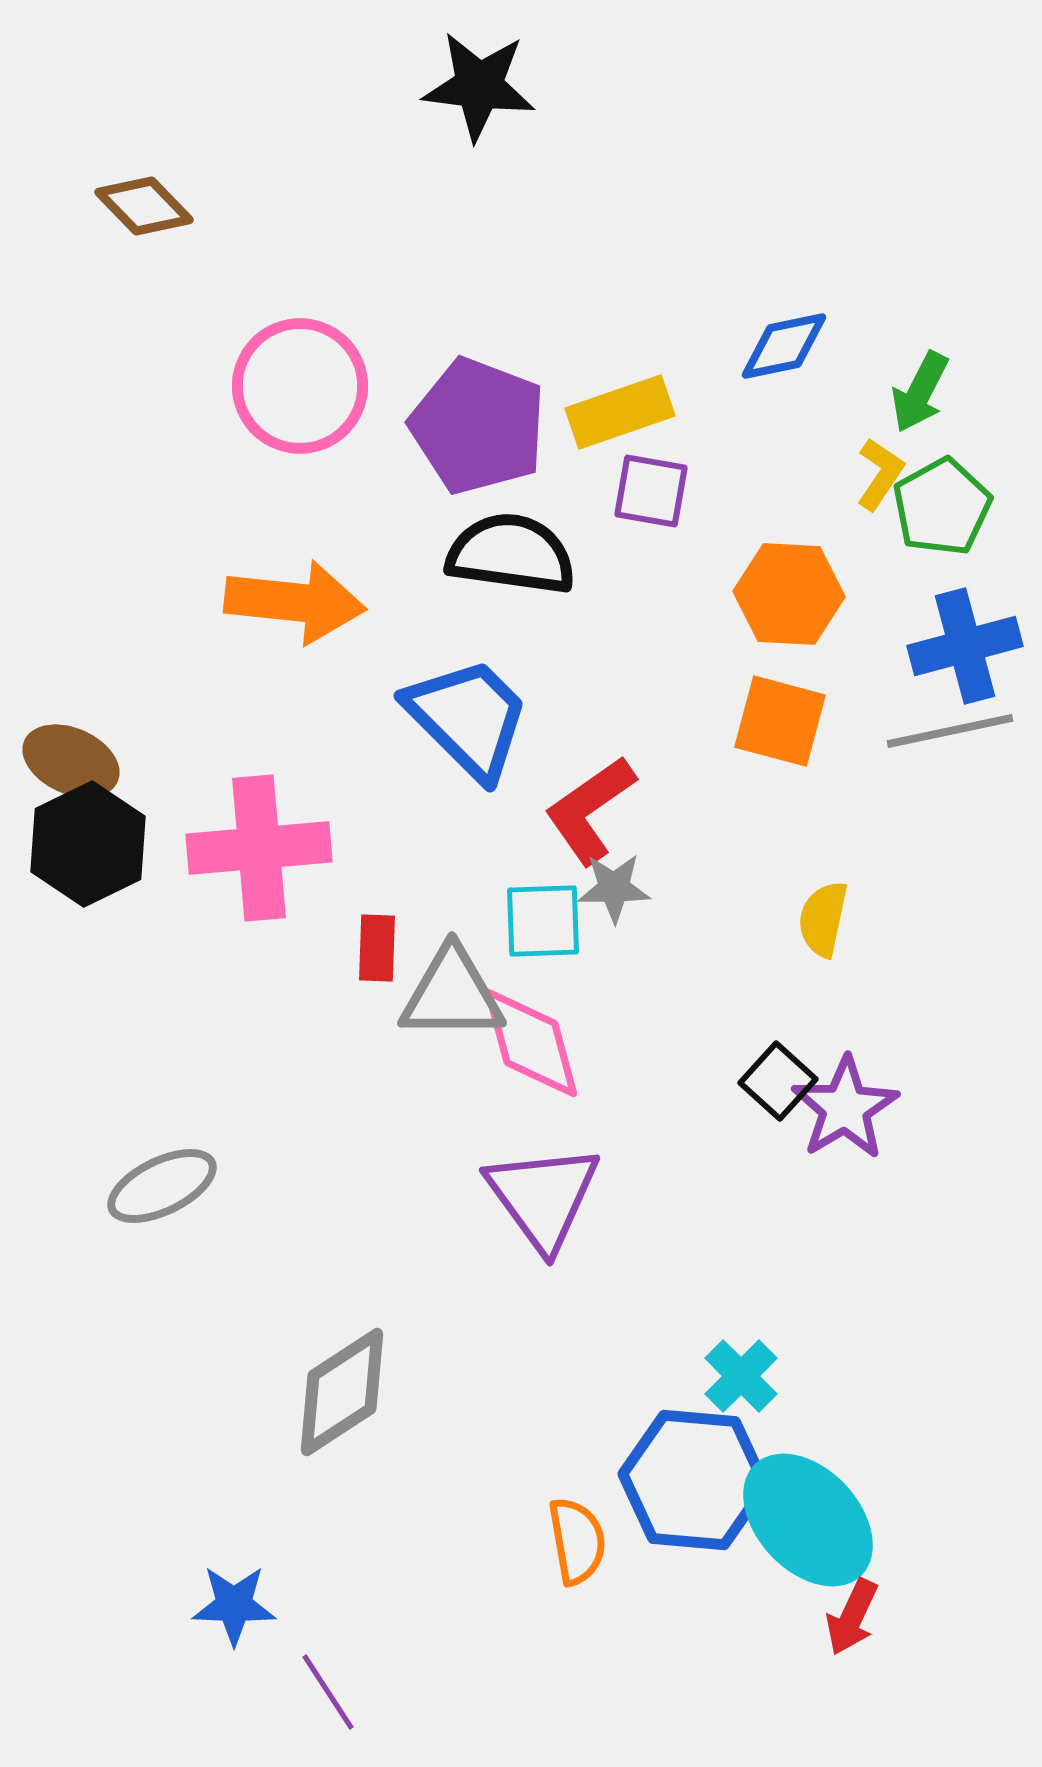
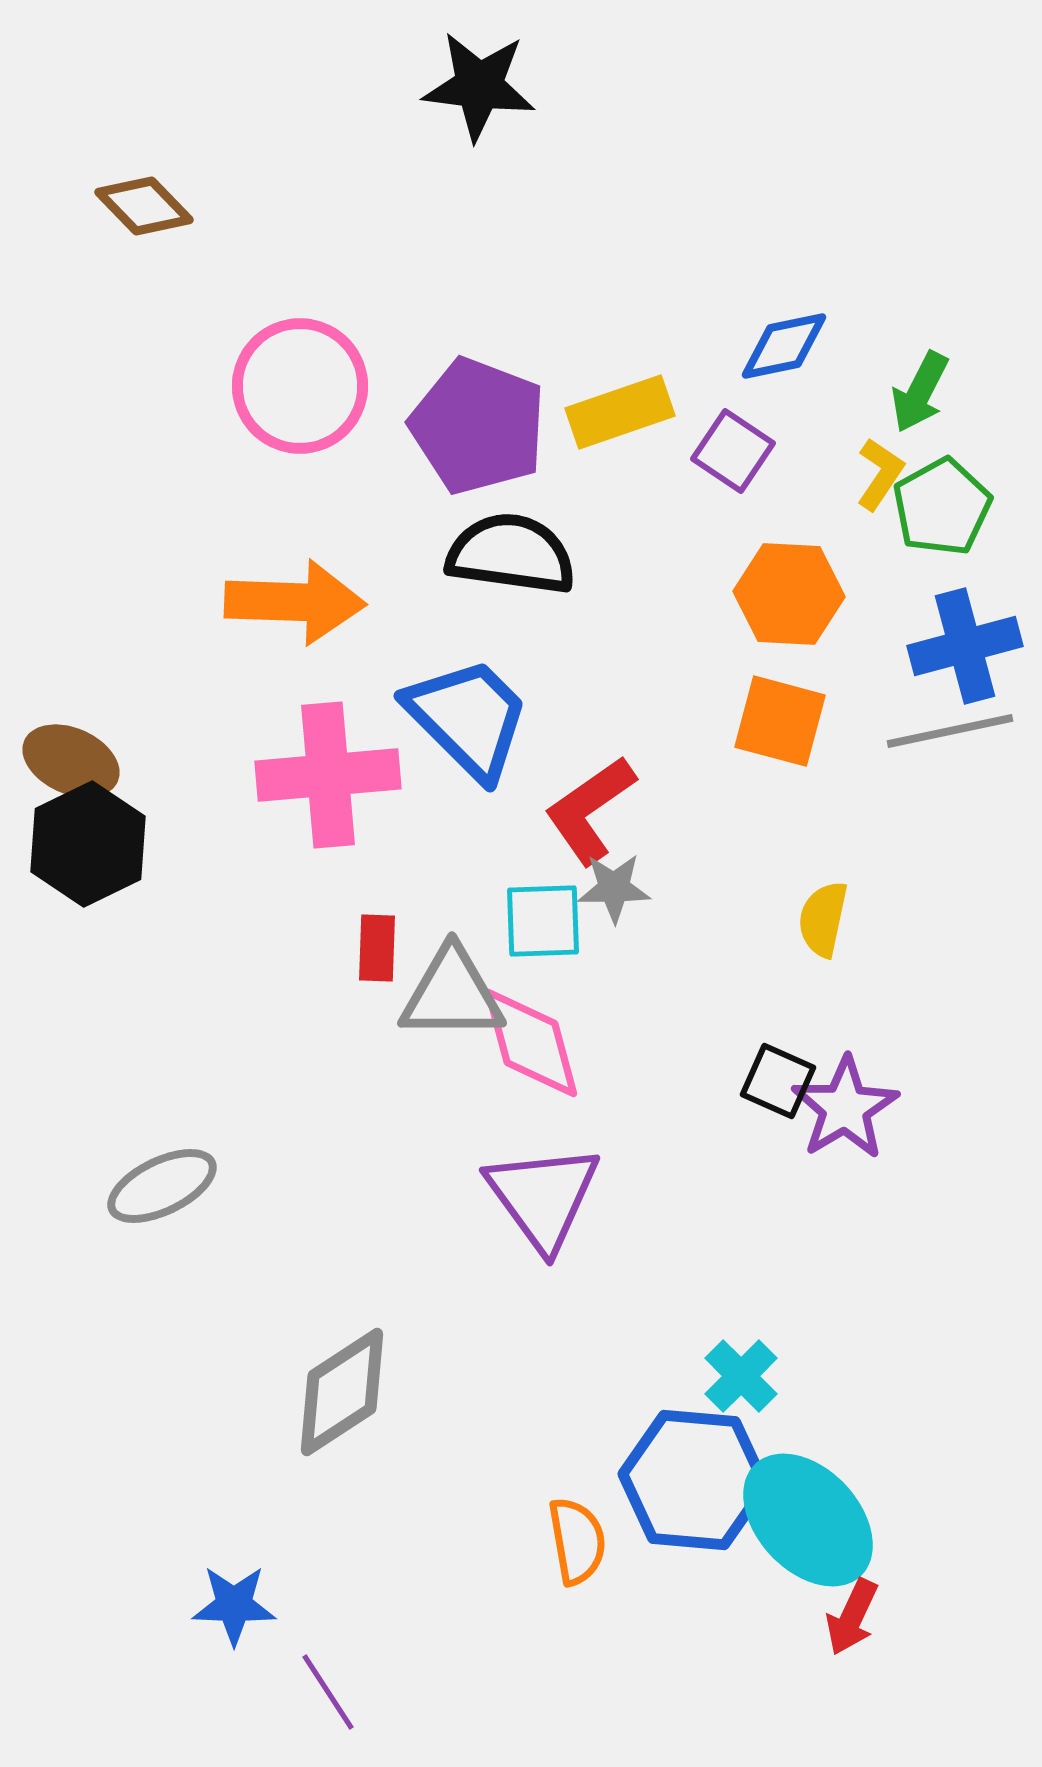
purple square: moved 82 px right, 40 px up; rotated 24 degrees clockwise
orange arrow: rotated 4 degrees counterclockwise
pink cross: moved 69 px right, 73 px up
black square: rotated 18 degrees counterclockwise
